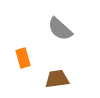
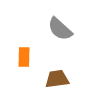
orange rectangle: moved 1 px right, 1 px up; rotated 18 degrees clockwise
